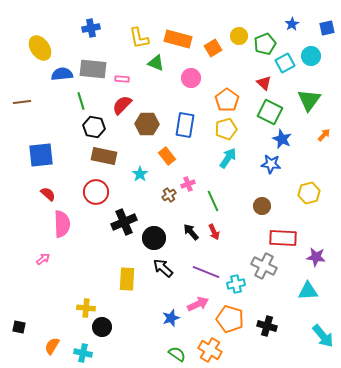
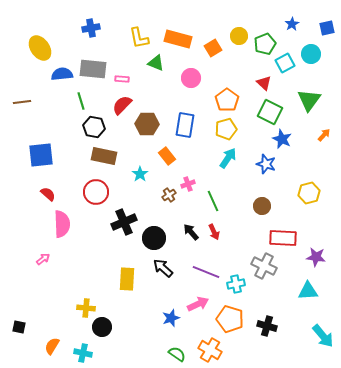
cyan circle at (311, 56): moved 2 px up
blue star at (271, 164): moved 5 px left; rotated 12 degrees clockwise
